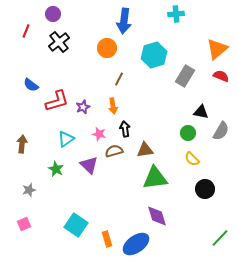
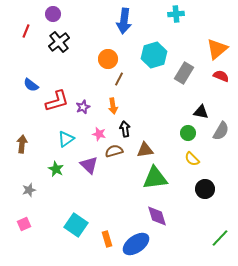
orange circle: moved 1 px right, 11 px down
gray rectangle: moved 1 px left, 3 px up
